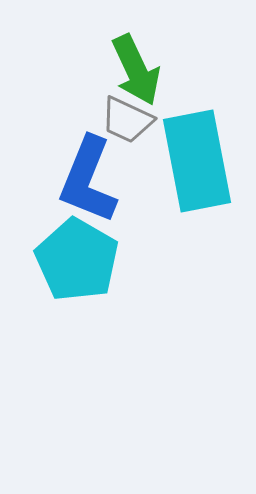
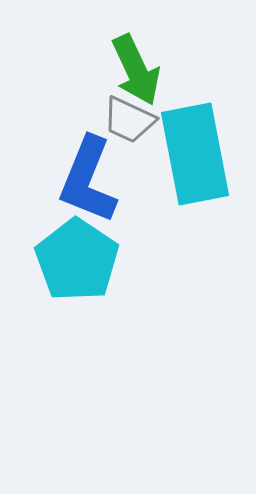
gray trapezoid: moved 2 px right
cyan rectangle: moved 2 px left, 7 px up
cyan pentagon: rotated 4 degrees clockwise
